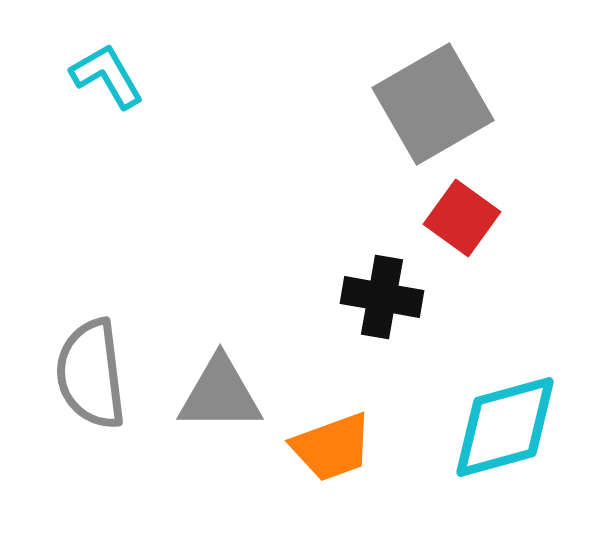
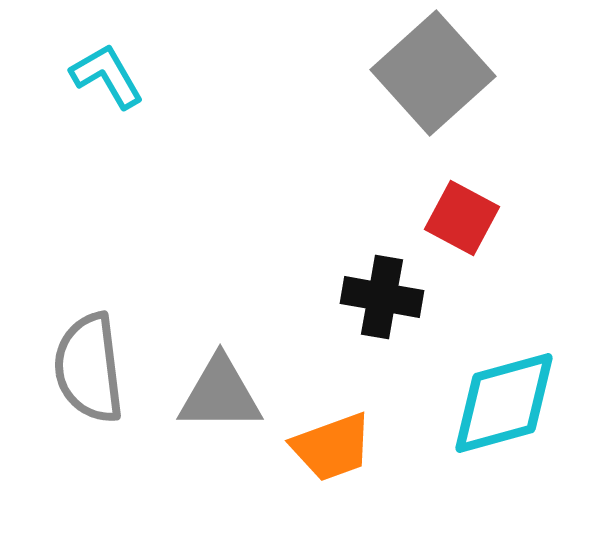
gray square: moved 31 px up; rotated 12 degrees counterclockwise
red square: rotated 8 degrees counterclockwise
gray semicircle: moved 2 px left, 6 px up
cyan diamond: moved 1 px left, 24 px up
